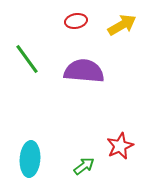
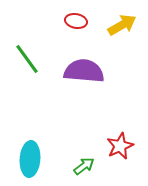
red ellipse: rotated 20 degrees clockwise
